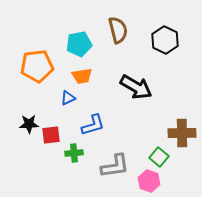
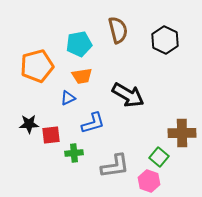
orange pentagon: rotated 8 degrees counterclockwise
black arrow: moved 8 px left, 8 px down
blue L-shape: moved 2 px up
